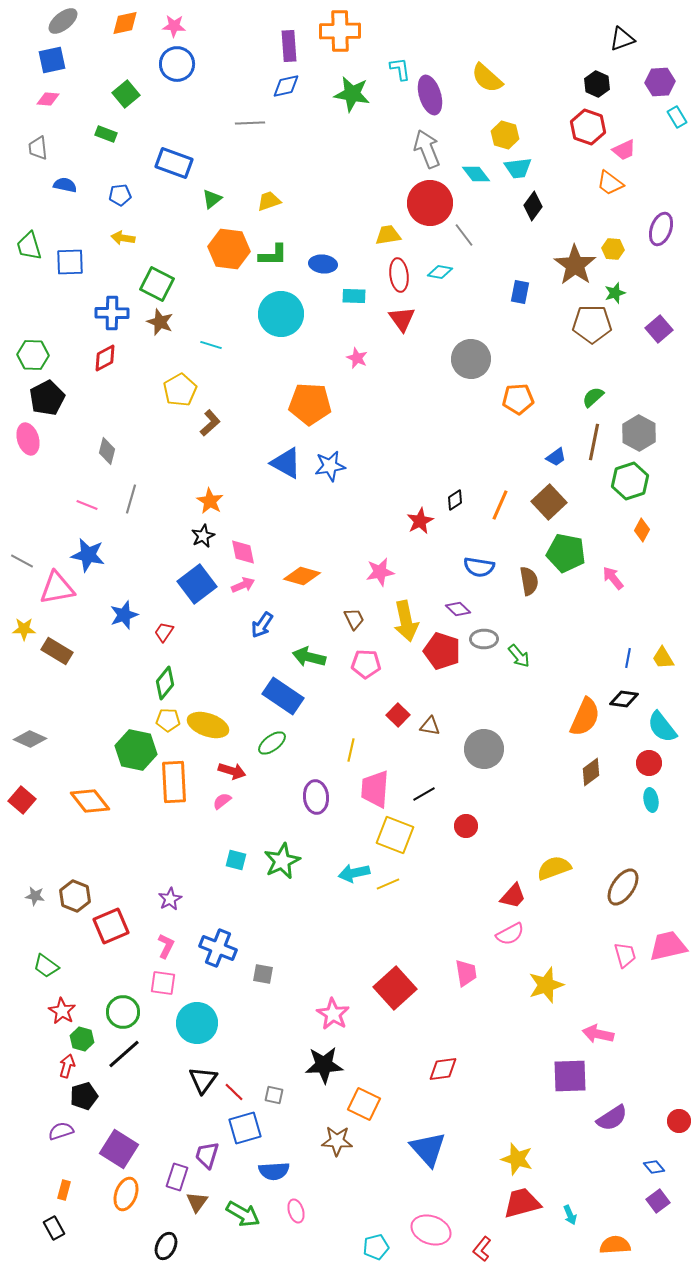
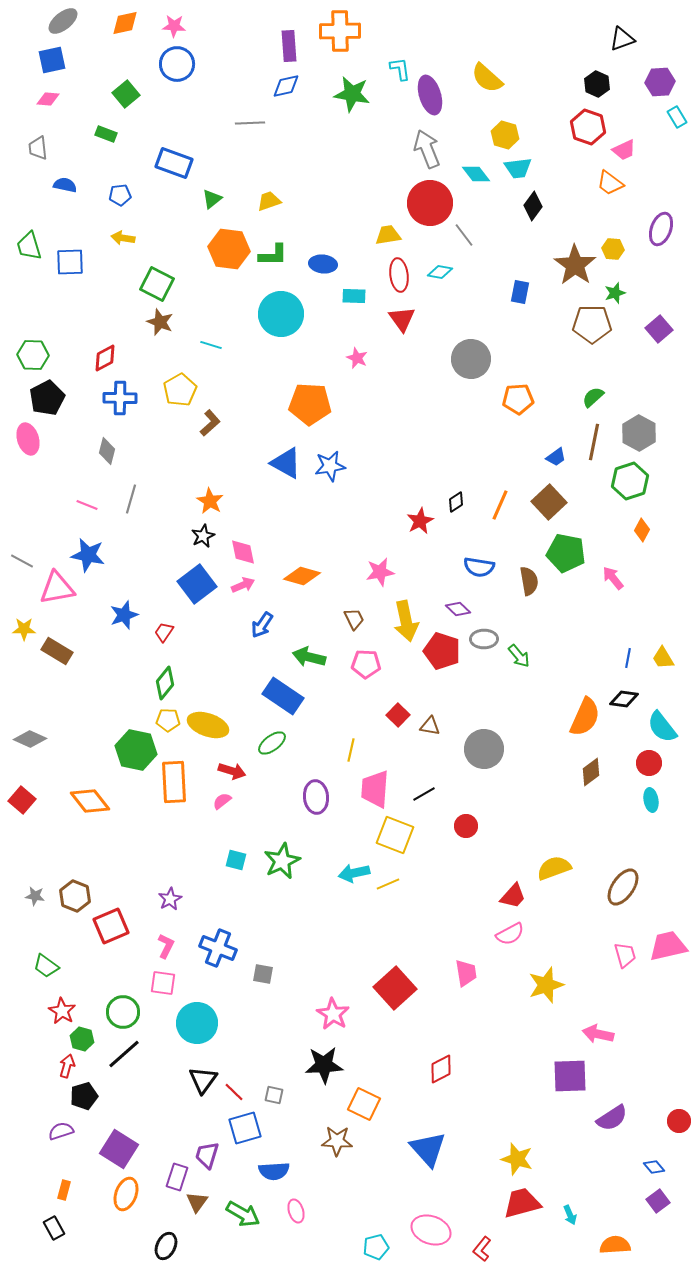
blue cross at (112, 313): moved 8 px right, 85 px down
black diamond at (455, 500): moved 1 px right, 2 px down
red diamond at (443, 1069): moved 2 px left; rotated 20 degrees counterclockwise
